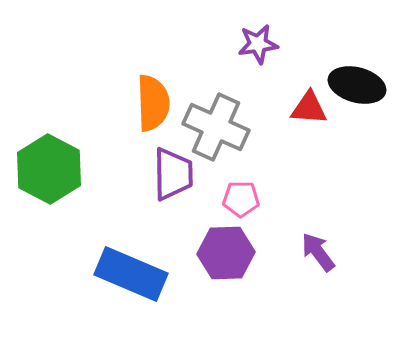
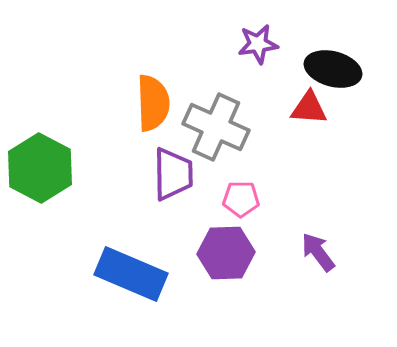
black ellipse: moved 24 px left, 16 px up
green hexagon: moved 9 px left, 1 px up
